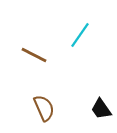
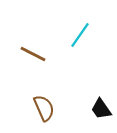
brown line: moved 1 px left, 1 px up
